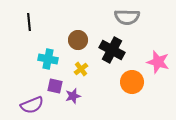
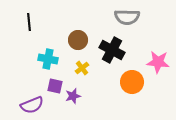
pink star: rotated 10 degrees counterclockwise
yellow cross: moved 1 px right, 1 px up
